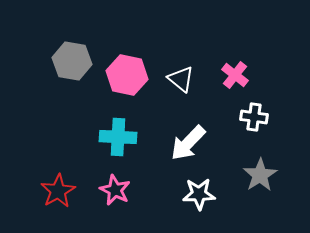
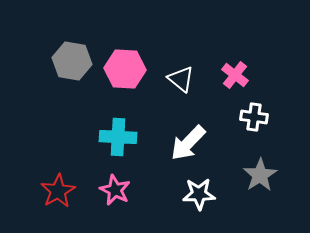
pink hexagon: moved 2 px left, 6 px up; rotated 9 degrees counterclockwise
